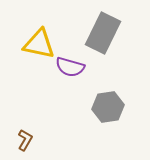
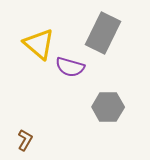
yellow triangle: rotated 28 degrees clockwise
gray hexagon: rotated 8 degrees clockwise
